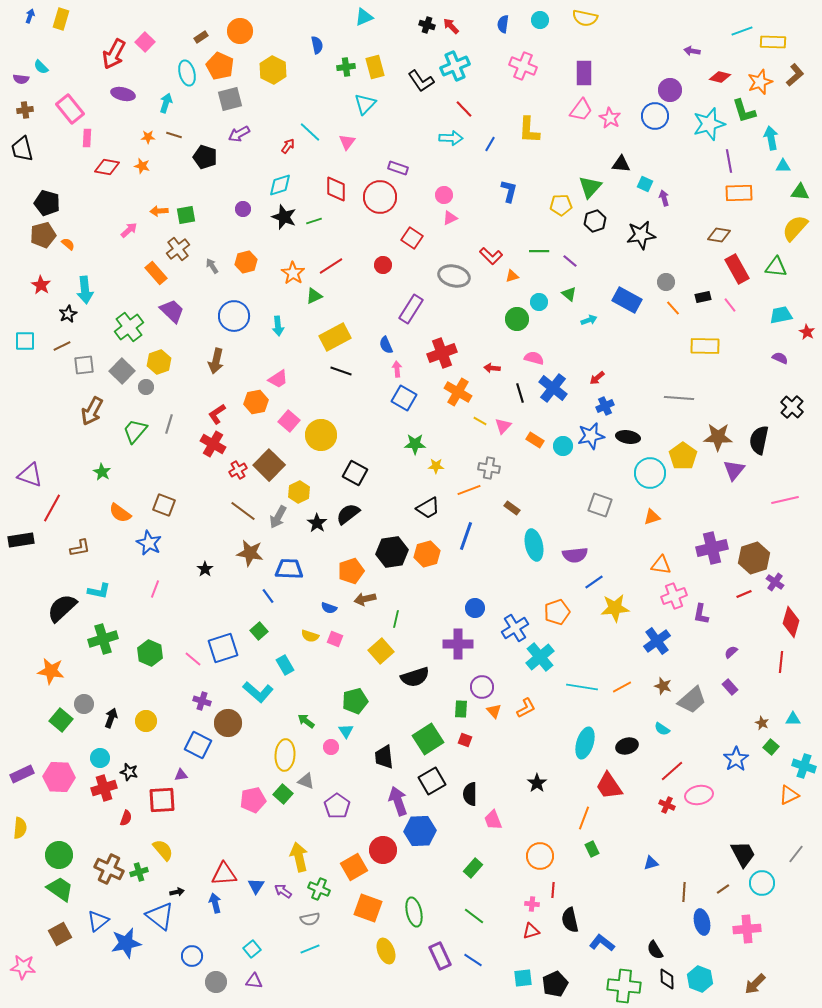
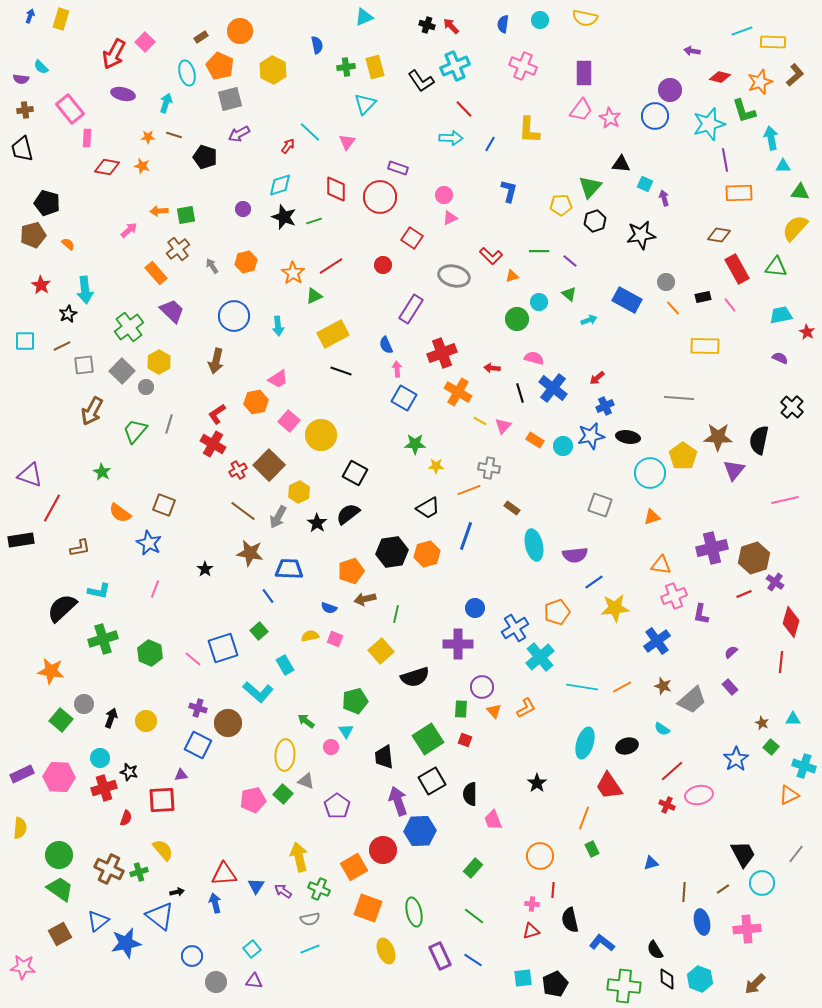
purple line at (729, 161): moved 4 px left, 1 px up
brown pentagon at (43, 235): moved 10 px left
yellow rectangle at (335, 337): moved 2 px left, 3 px up
yellow hexagon at (159, 362): rotated 10 degrees counterclockwise
green line at (396, 619): moved 5 px up
yellow semicircle at (310, 636): rotated 150 degrees clockwise
purple cross at (202, 701): moved 4 px left, 7 px down
